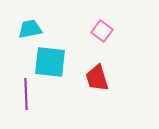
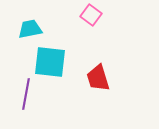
pink square: moved 11 px left, 16 px up
red trapezoid: moved 1 px right
purple line: rotated 12 degrees clockwise
